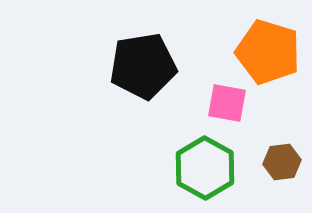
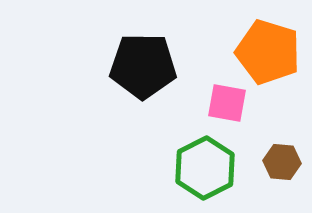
black pentagon: rotated 10 degrees clockwise
brown hexagon: rotated 12 degrees clockwise
green hexagon: rotated 4 degrees clockwise
